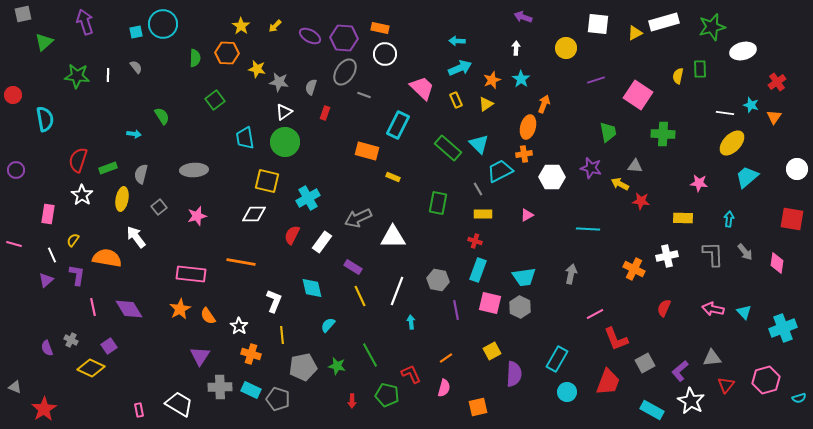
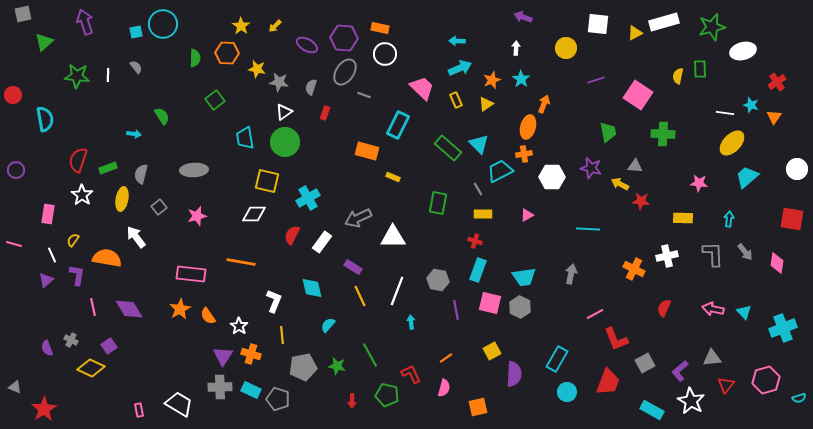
purple ellipse at (310, 36): moved 3 px left, 9 px down
purple triangle at (200, 356): moved 23 px right
